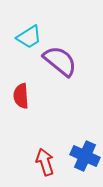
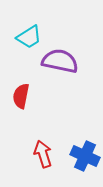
purple semicircle: rotated 27 degrees counterclockwise
red semicircle: rotated 15 degrees clockwise
red arrow: moved 2 px left, 8 px up
